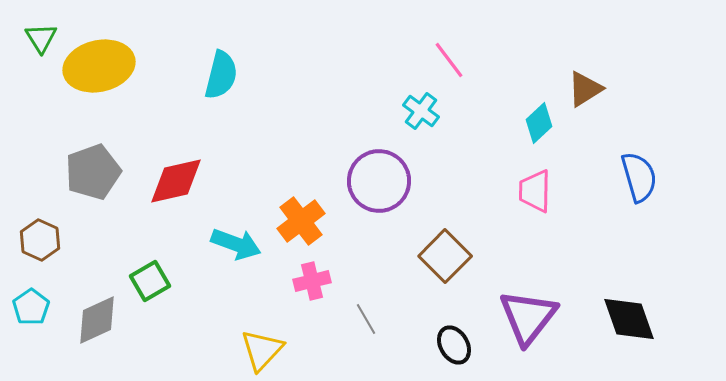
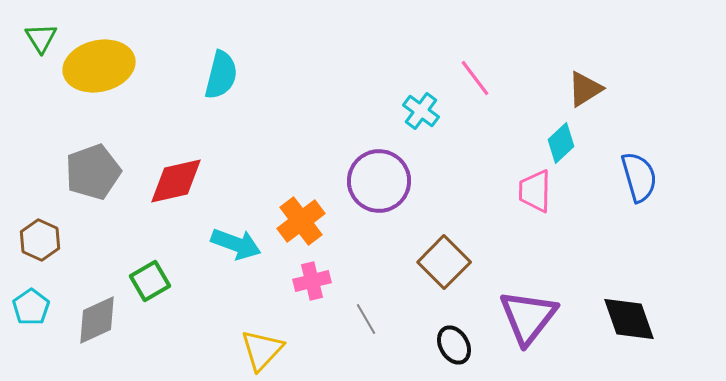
pink line: moved 26 px right, 18 px down
cyan diamond: moved 22 px right, 20 px down
brown square: moved 1 px left, 6 px down
